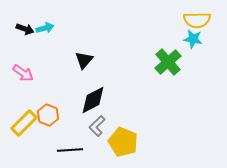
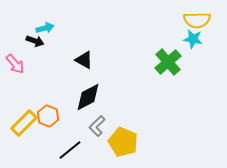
black arrow: moved 10 px right, 12 px down
black triangle: rotated 42 degrees counterclockwise
pink arrow: moved 8 px left, 9 px up; rotated 15 degrees clockwise
black diamond: moved 5 px left, 3 px up
orange hexagon: moved 1 px down
black line: rotated 35 degrees counterclockwise
